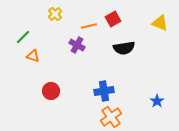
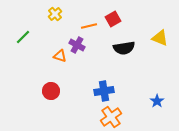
yellow triangle: moved 15 px down
orange triangle: moved 27 px right
